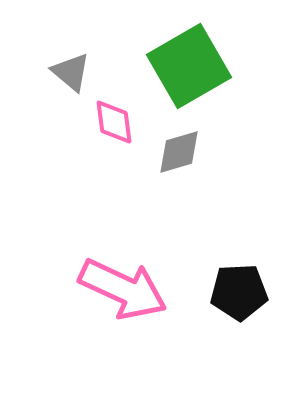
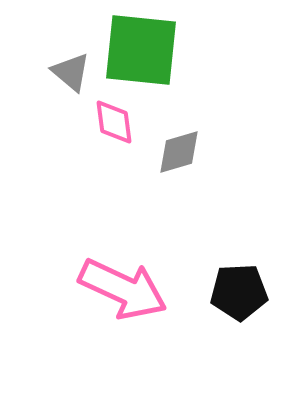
green square: moved 48 px left, 16 px up; rotated 36 degrees clockwise
